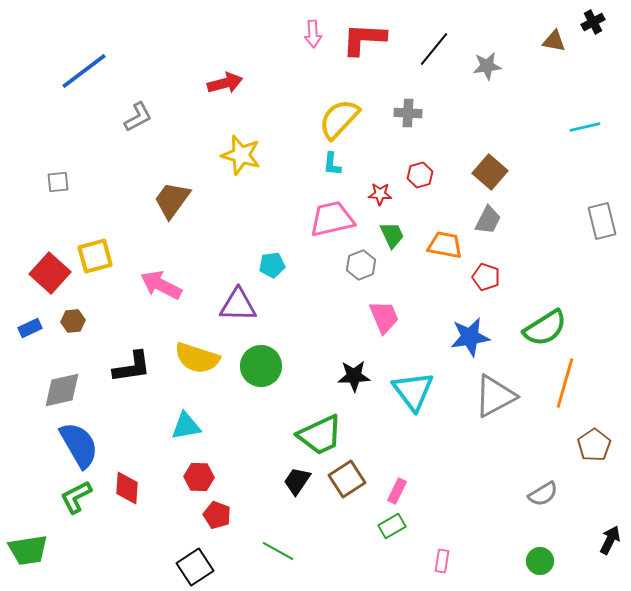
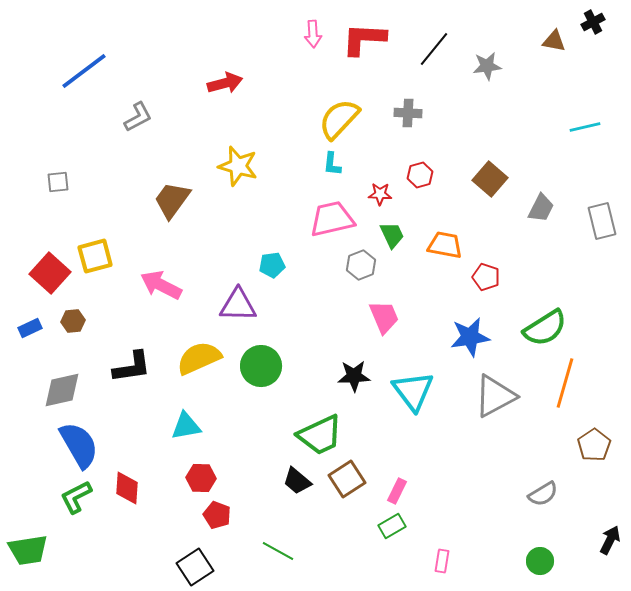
yellow star at (241, 155): moved 3 px left, 11 px down
brown square at (490, 172): moved 7 px down
gray trapezoid at (488, 220): moved 53 px right, 12 px up
yellow semicircle at (197, 358): moved 2 px right; rotated 138 degrees clockwise
red hexagon at (199, 477): moved 2 px right, 1 px down
black trapezoid at (297, 481): rotated 84 degrees counterclockwise
